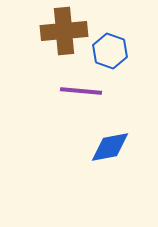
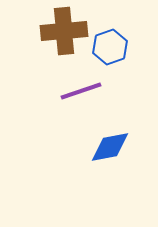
blue hexagon: moved 4 px up; rotated 20 degrees clockwise
purple line: rotated 24 degrees counterclockwise
